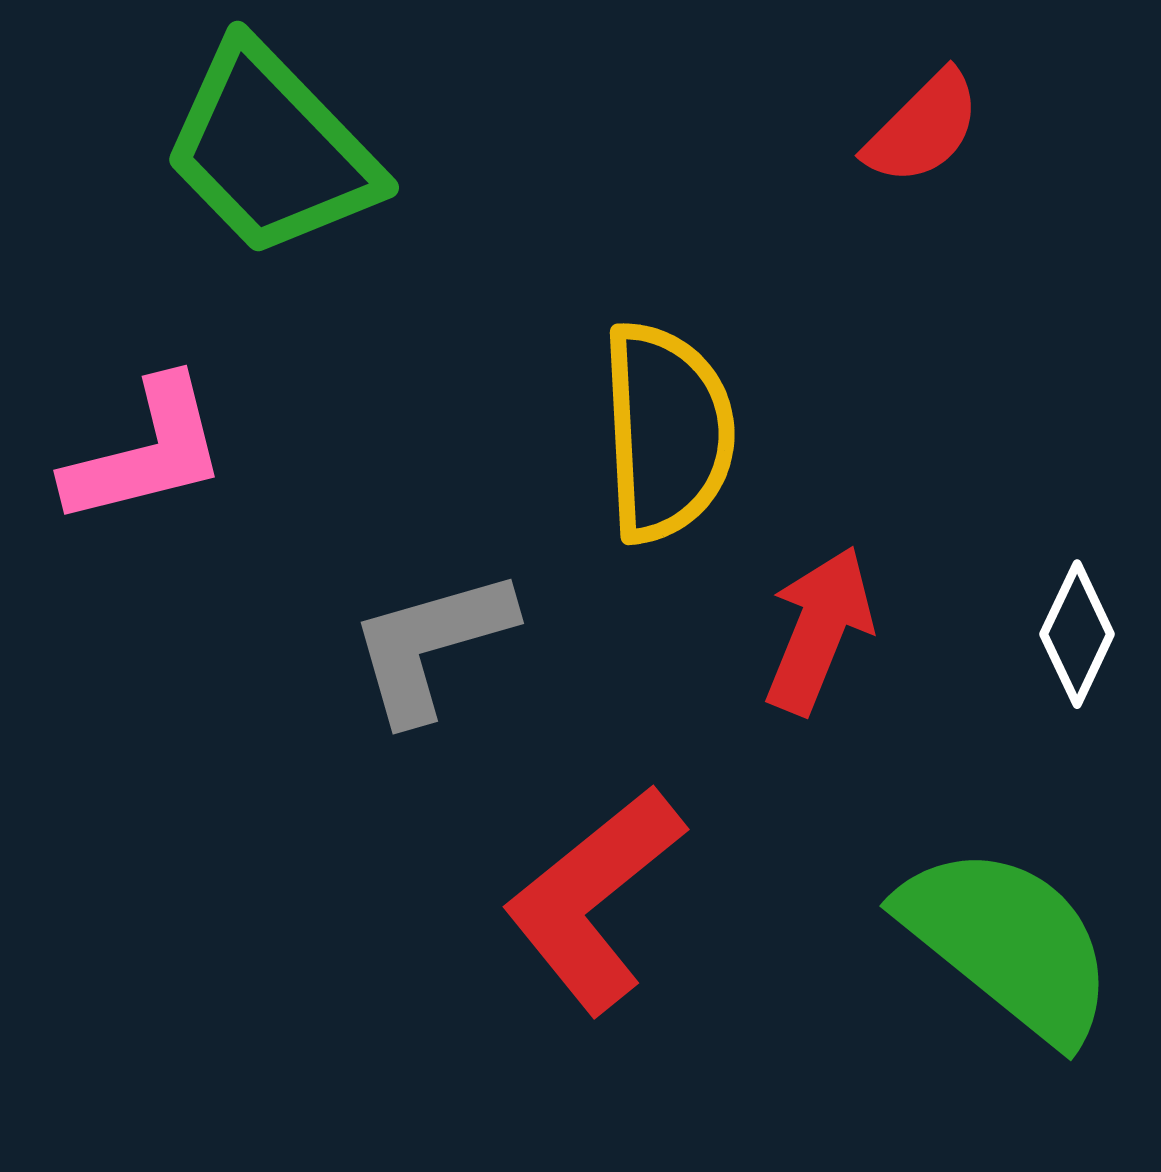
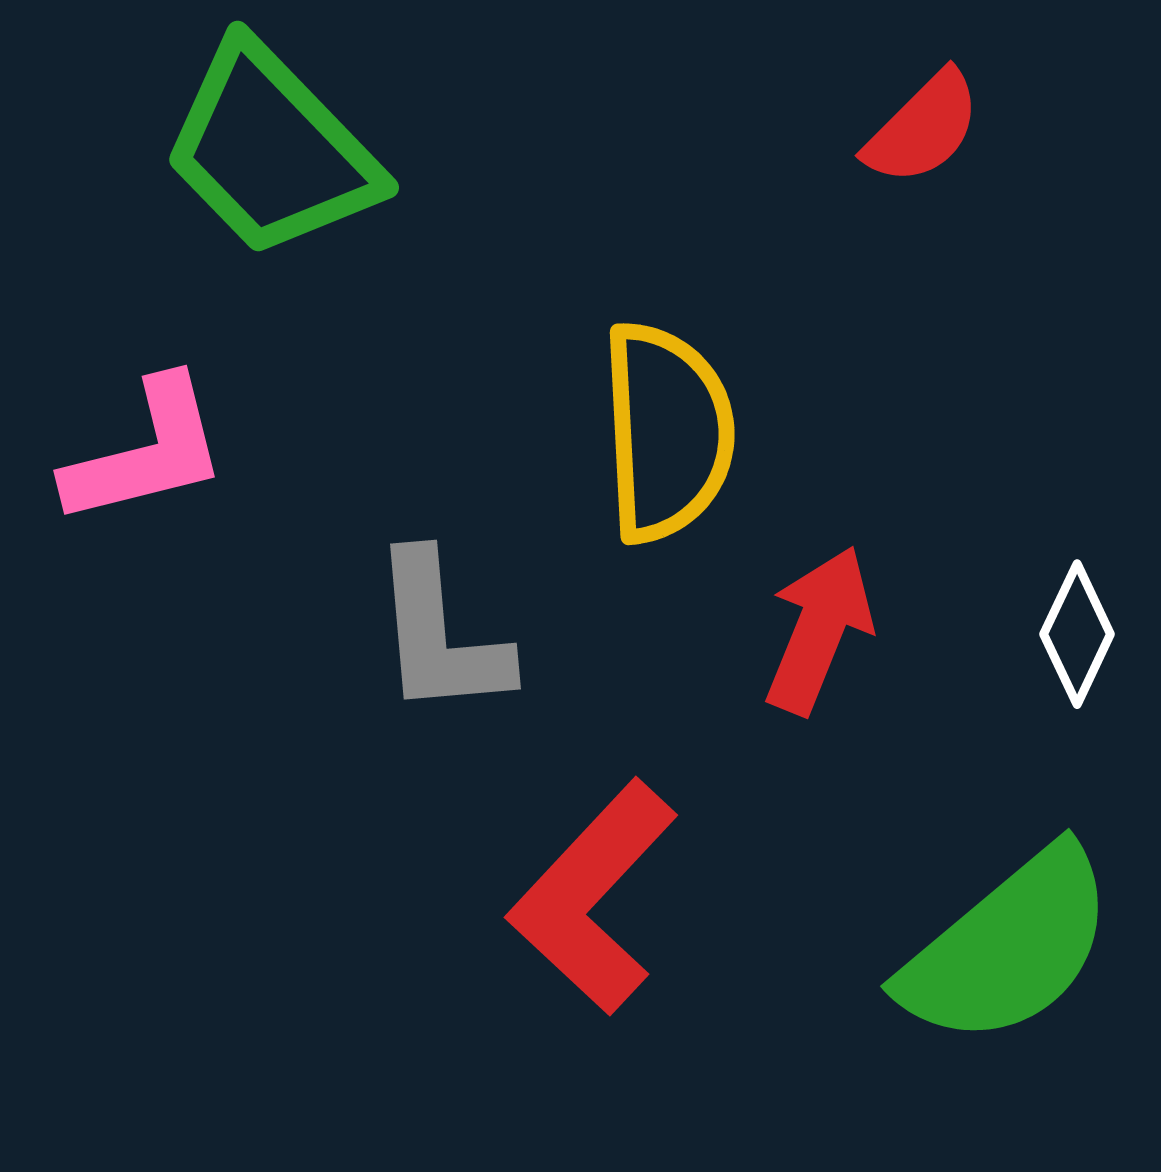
gray L-shape: moved 9 px right, 10 px up; rotated 79 degrees counterclockwise
red L-shape: moved 1 px left, 2 px up; rotated 8 degrees counterclockwise
green semicircle: moved 4 px down; rotated 101 degrees clockwise
